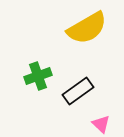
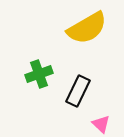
green cross: moved 1 px right, 2 px up
black rectangle: rotated 28 degrees counterclockwise
